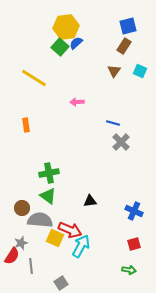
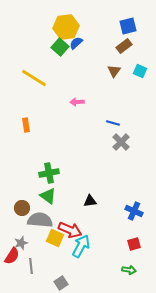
brown rectangle: rotated 21 degrees clockwise
